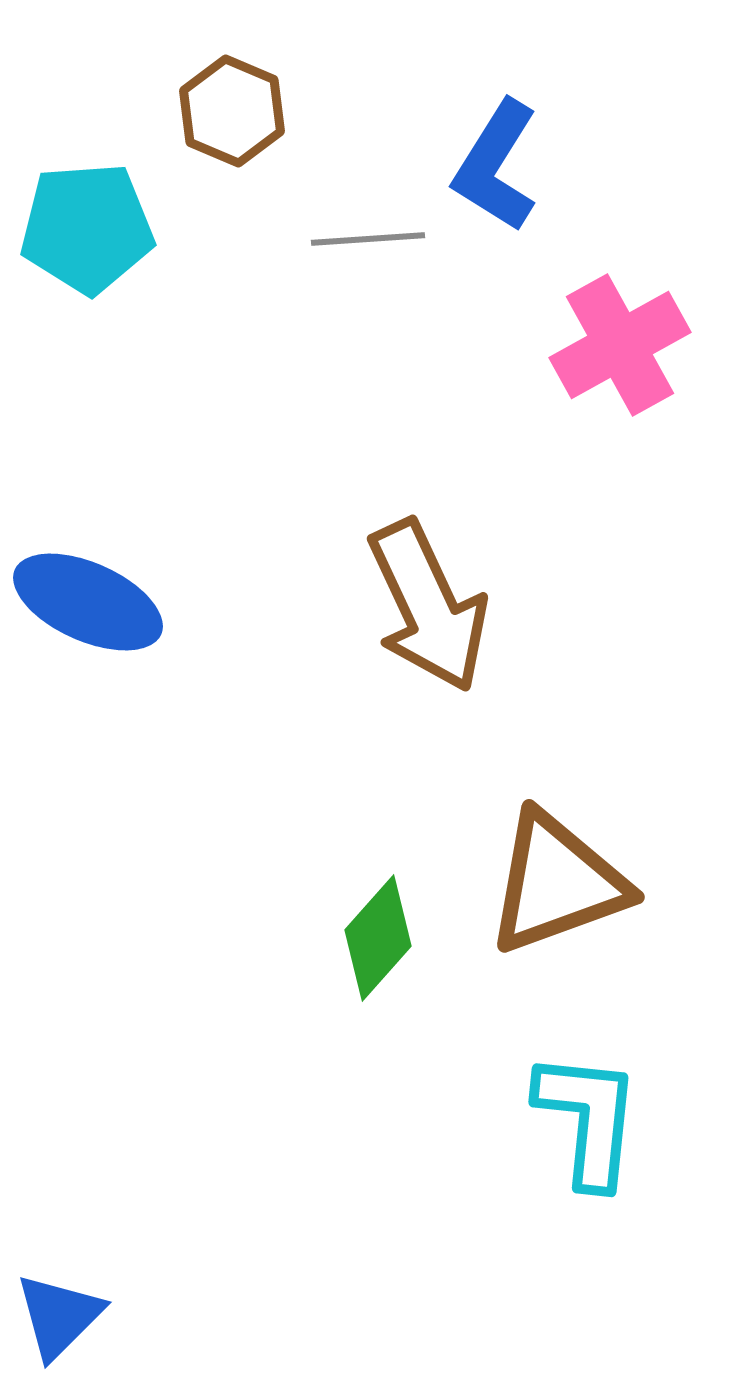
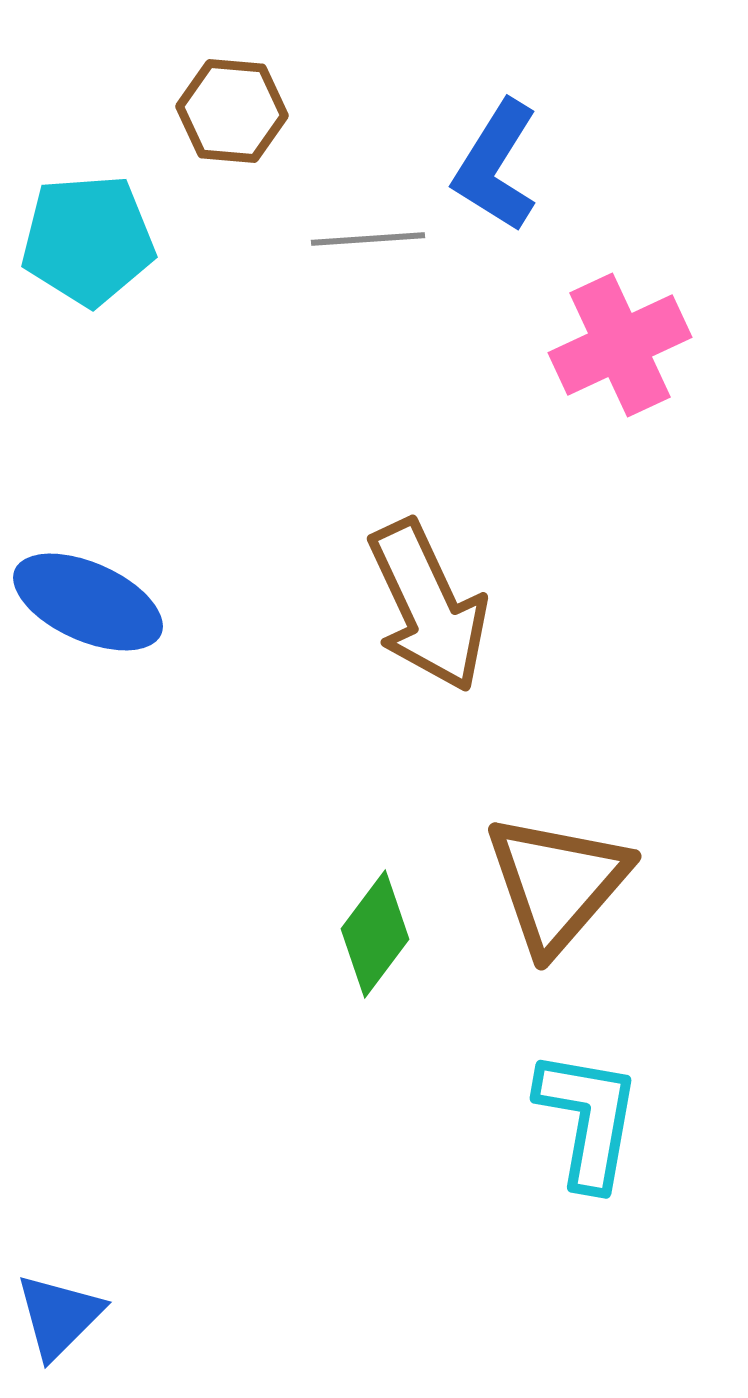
brown hexagon: rotated 18 degrees counterclockwise
cyan pentagon: moved 1 px right, 12 px down
pink cross: rotated 4 degrees clockwise
brown triangle: rotated 29 degrees counterclockwise
green diamond: moved 3 px left, 4 px up; rotated 5 degrees counterclockwise
cyan L-shape: rotated 4 degrees clockwise
